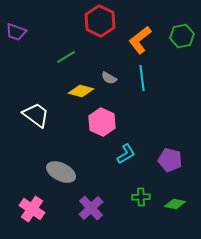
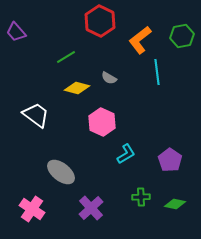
purple trapezoid: rotated 30 degrees clockwise
cyan line: moved 15 px right, 6 px up
yellow diamond: moved 4 px left, 3 px up
purple pentagon: rotated 20 degrees clockwise
gray ellipse: rotated 12 degrees clockwise
